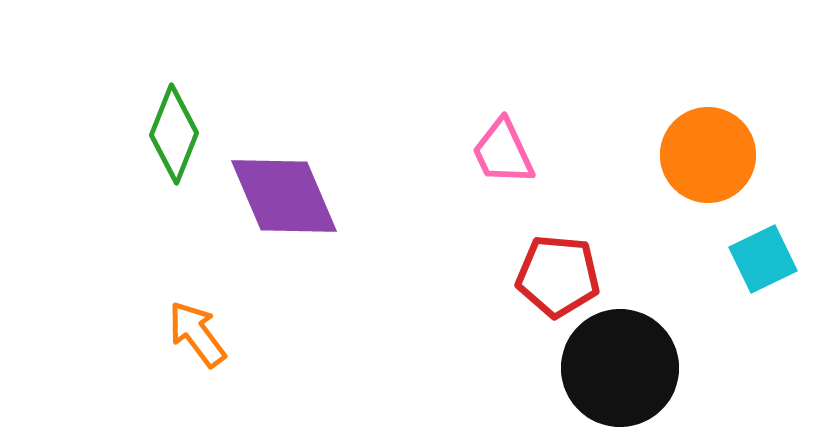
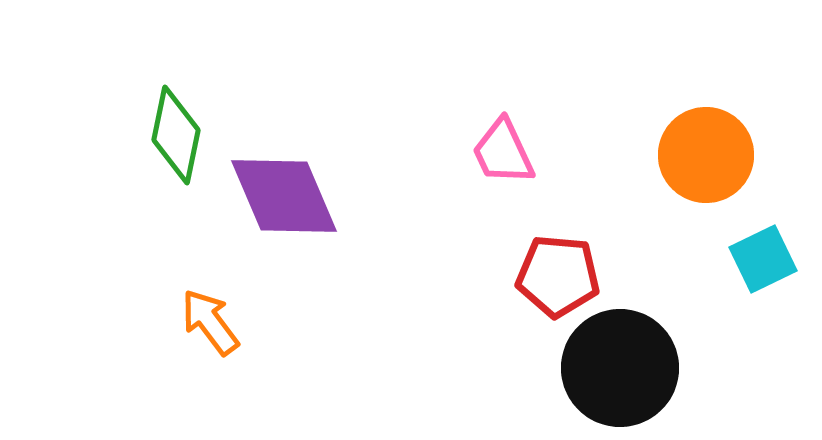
green diamond: moved 2 px right, 1 px down; rotated 10 degrees counterclockwise
orange circle: moved 2 px left
orange arrow: moved 13 px right, 12 px up
